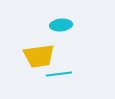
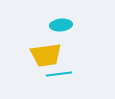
yellow trapezoid: moved 7 px right, 1 px up
